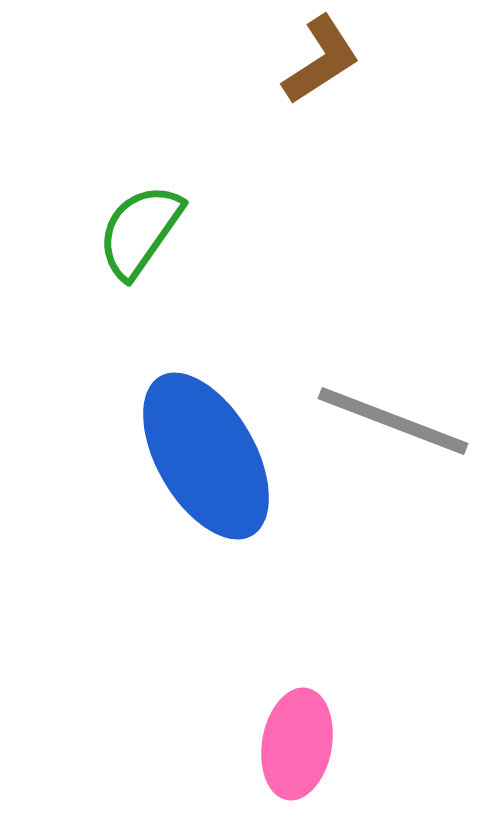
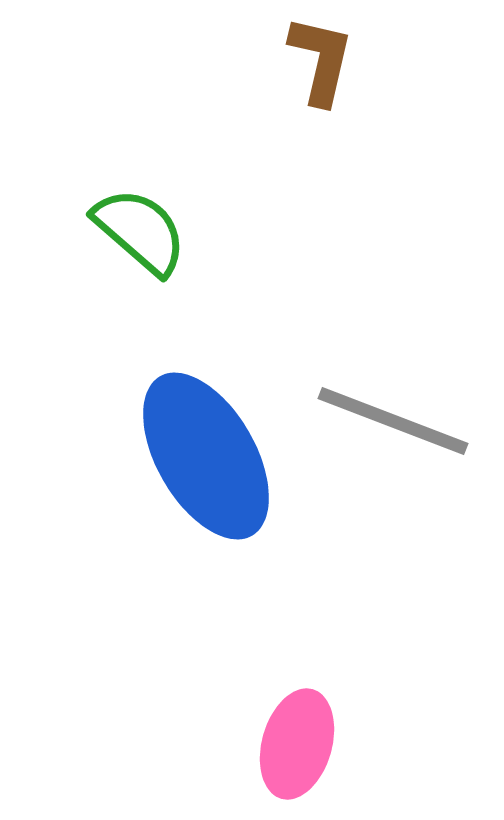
brown L-shape: rotated 44 degrees counterclockwise
green semicircle: rotated 96 degrees clockwise
pink ellipse: rotated 6 degrees clockwise
